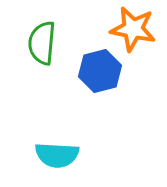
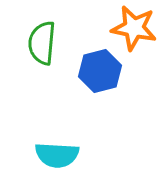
orange star: moved 1 px right, 1 px up
